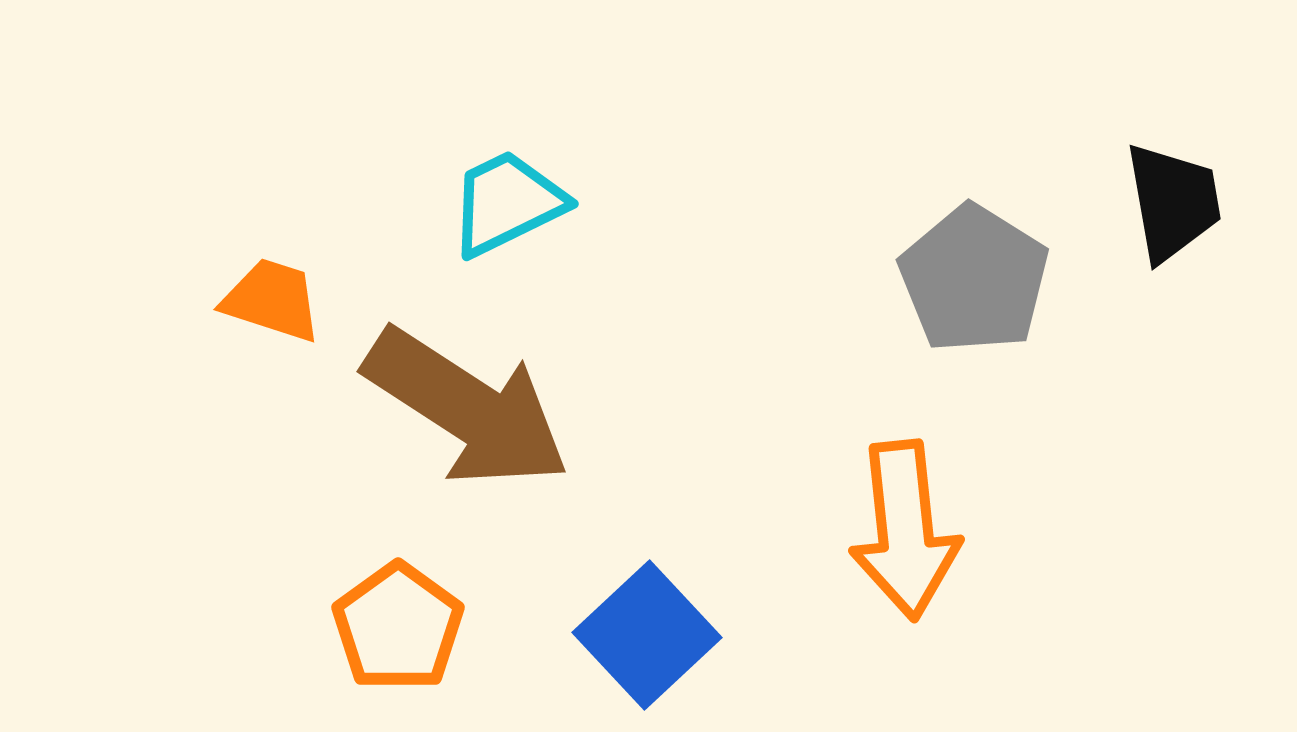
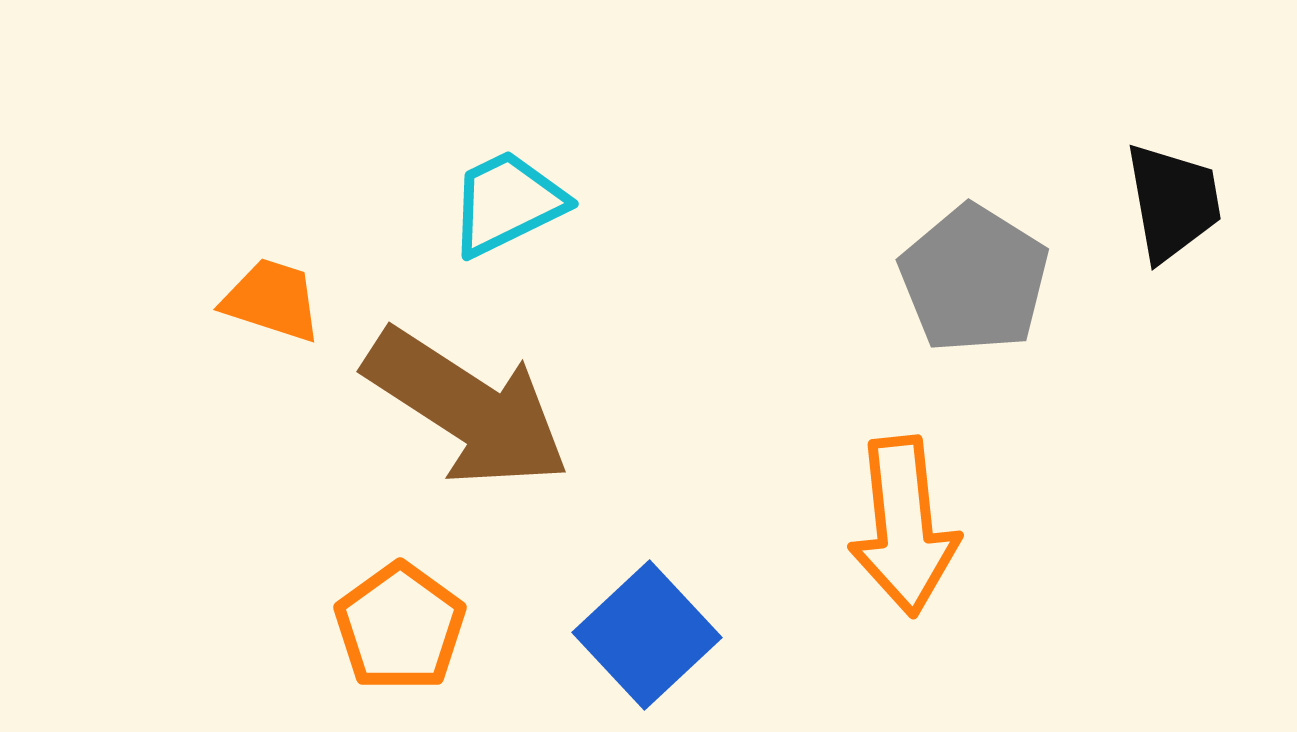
orange arrow: moved 1 px left, 4 px up
orange pentagon: moved 2 px right
